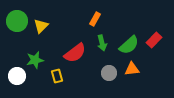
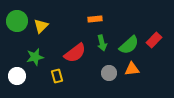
orange rectangle: rotated 56 degrees clockwise
green star: moved 3 px up
